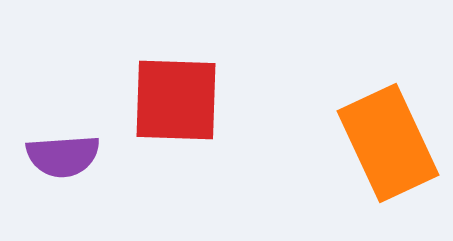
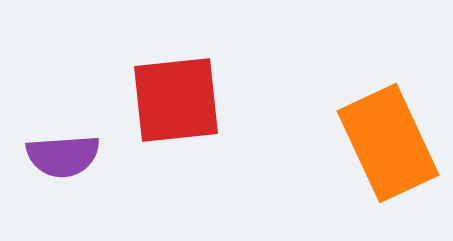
red square: rotated 8 degrees counterclockwise
